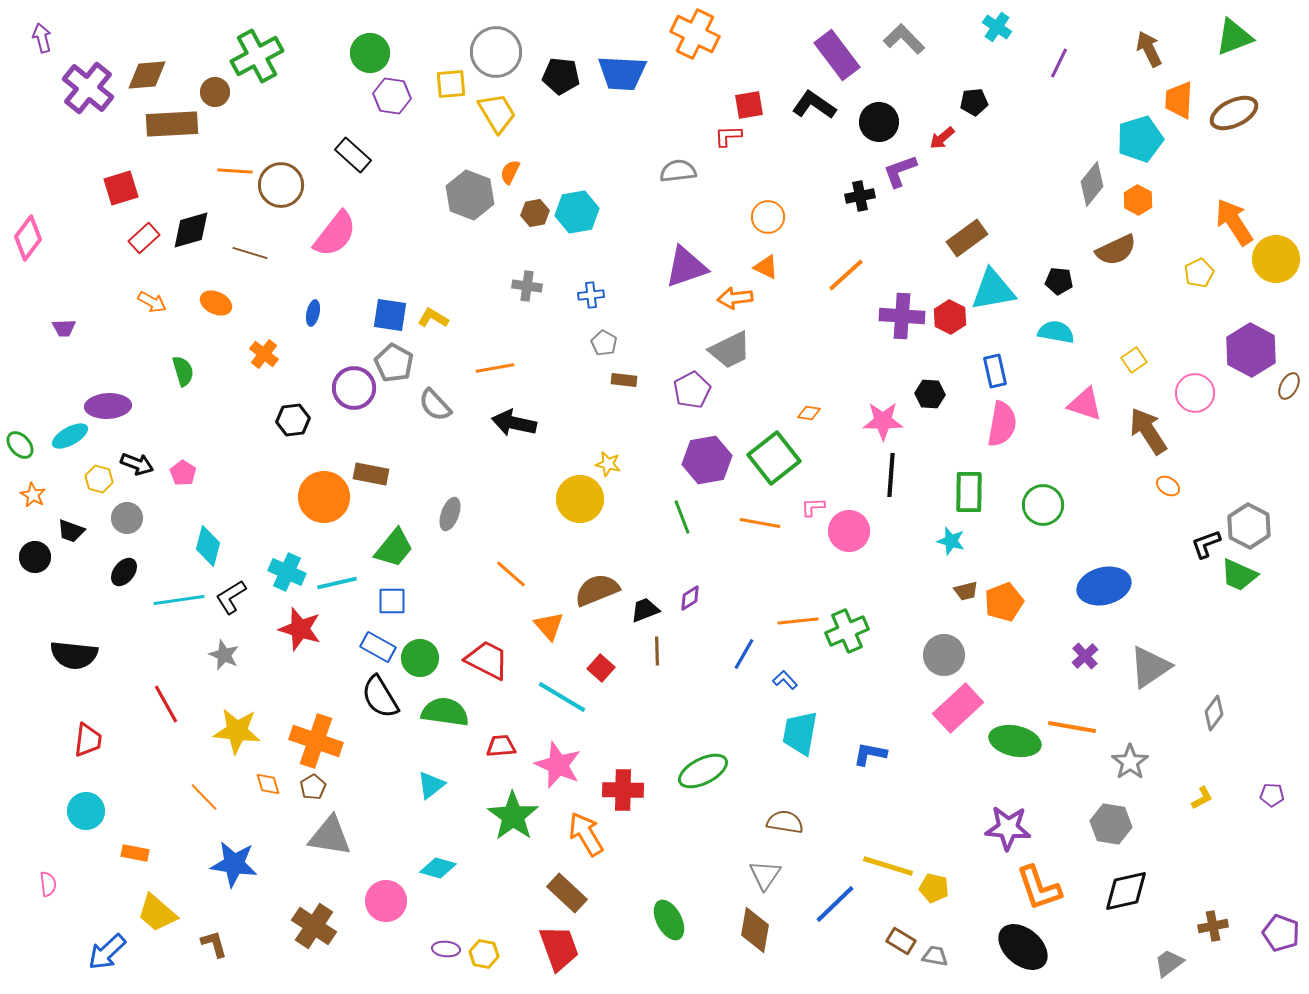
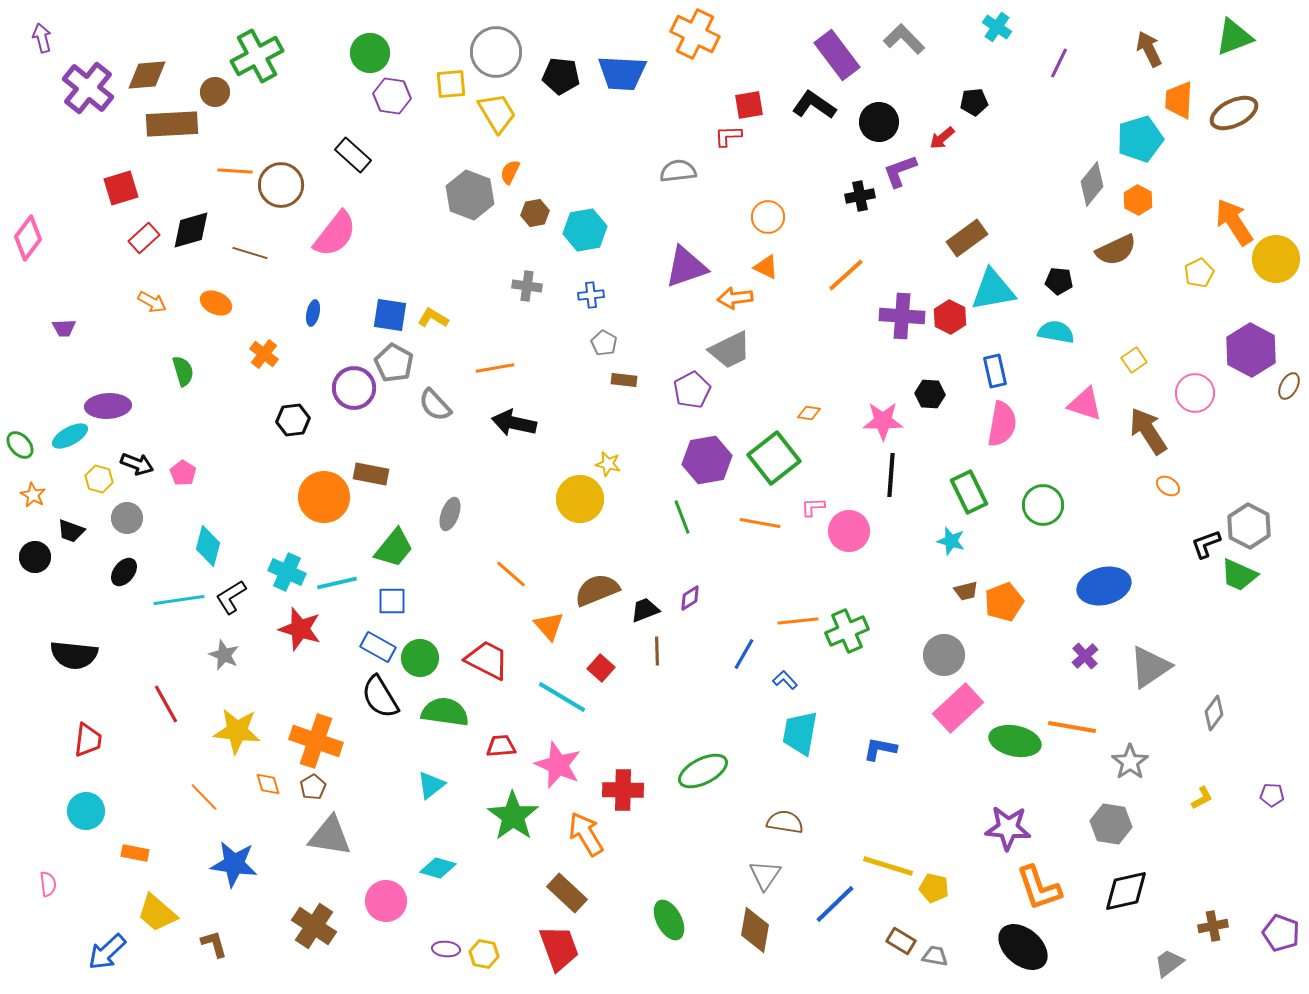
cyan hexagon at (577, 212): moved 8 px right, 18 px down
green rectangle at (969, 492): rotated 27 degrees counterclockwise
blue L-shape at (870, 754): moved 10 px right, 5 px up
